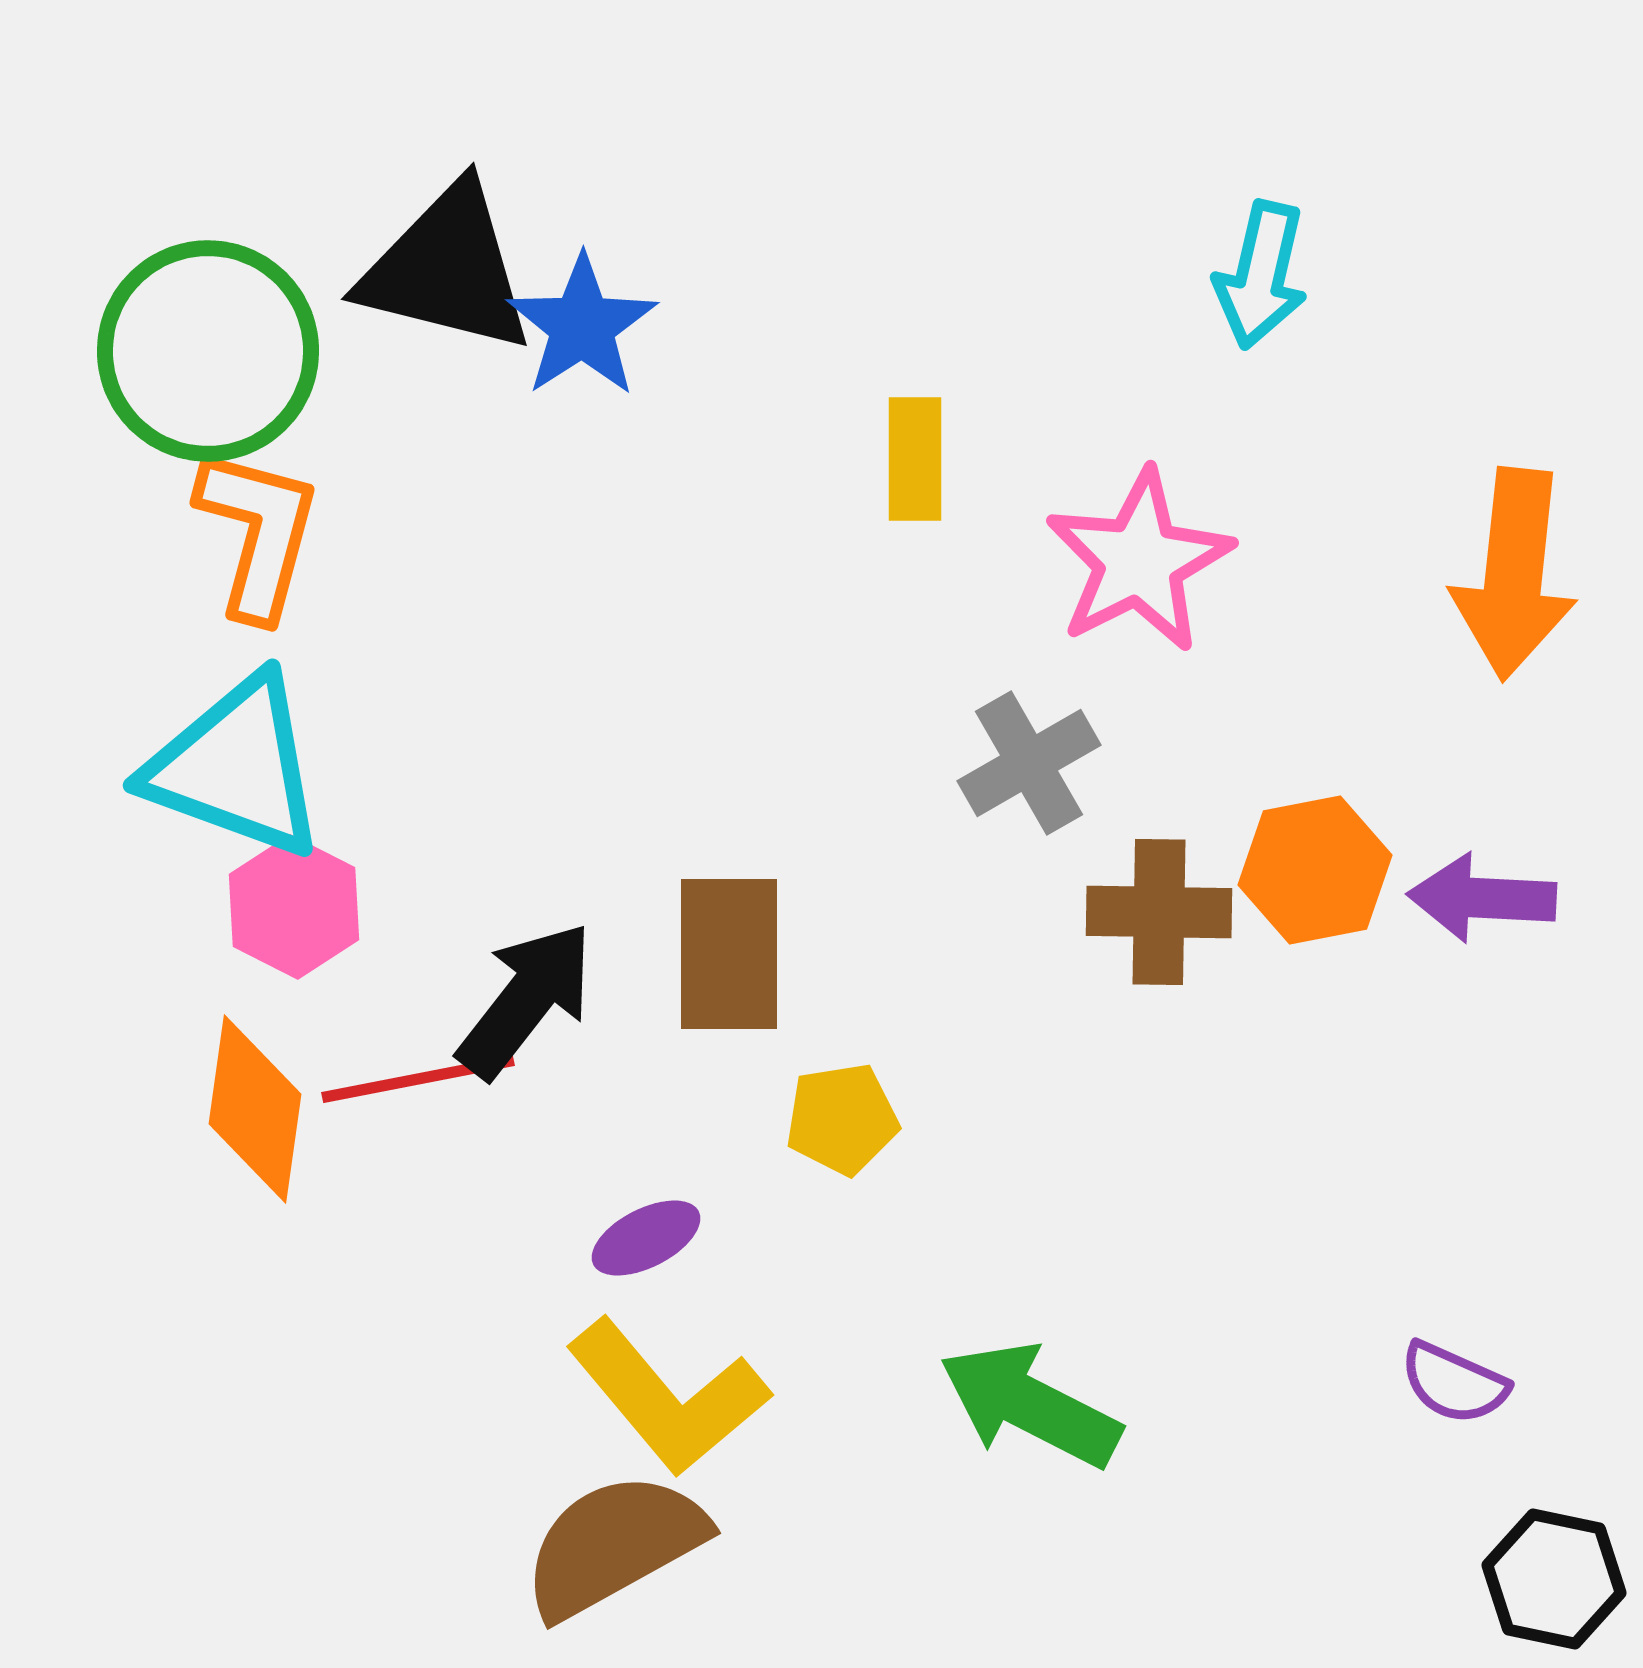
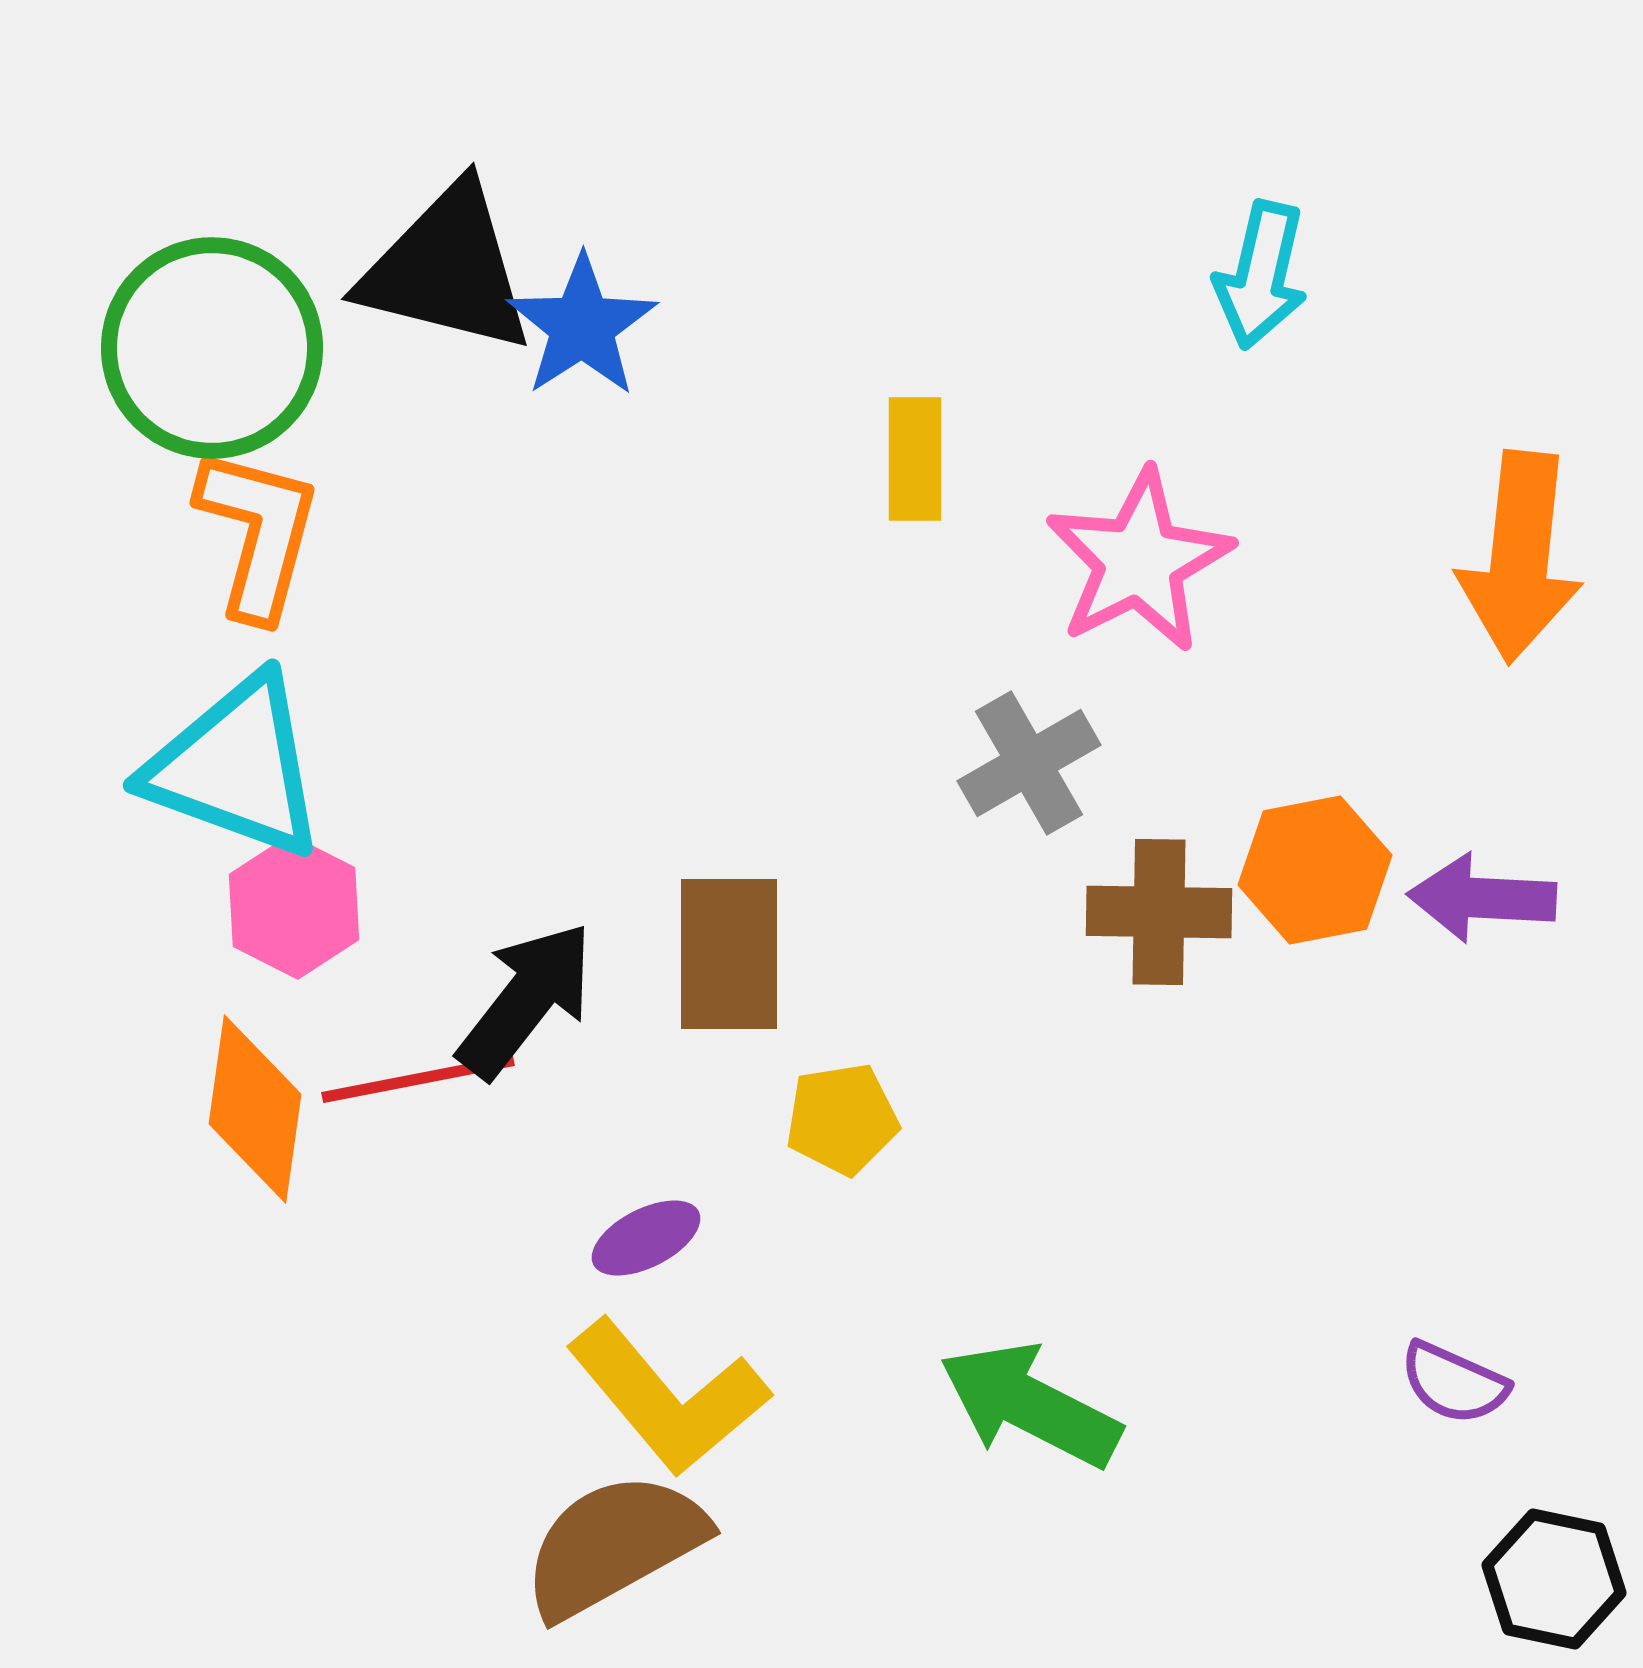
green circle: moved 4 px right, 3 px up
orange arrow: moved 6 px right, 17 px up
